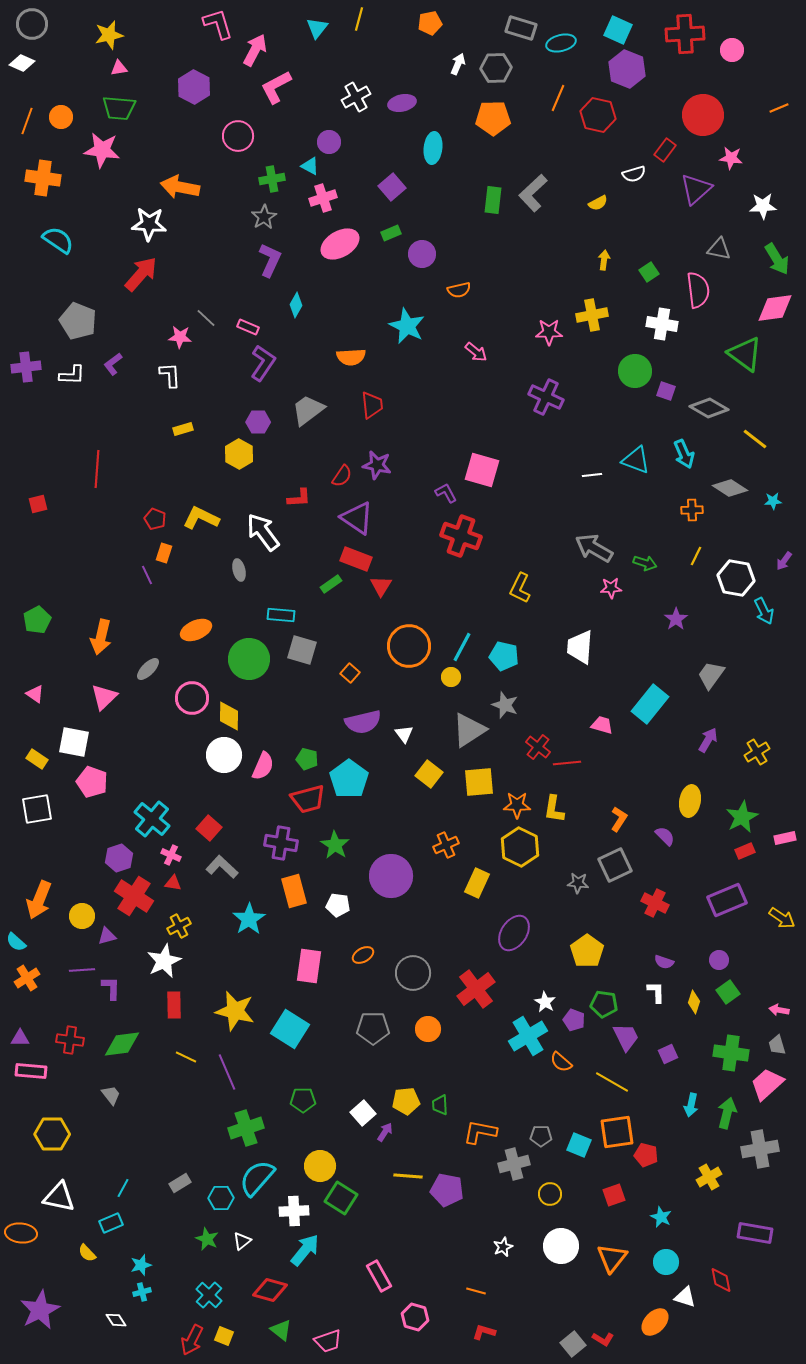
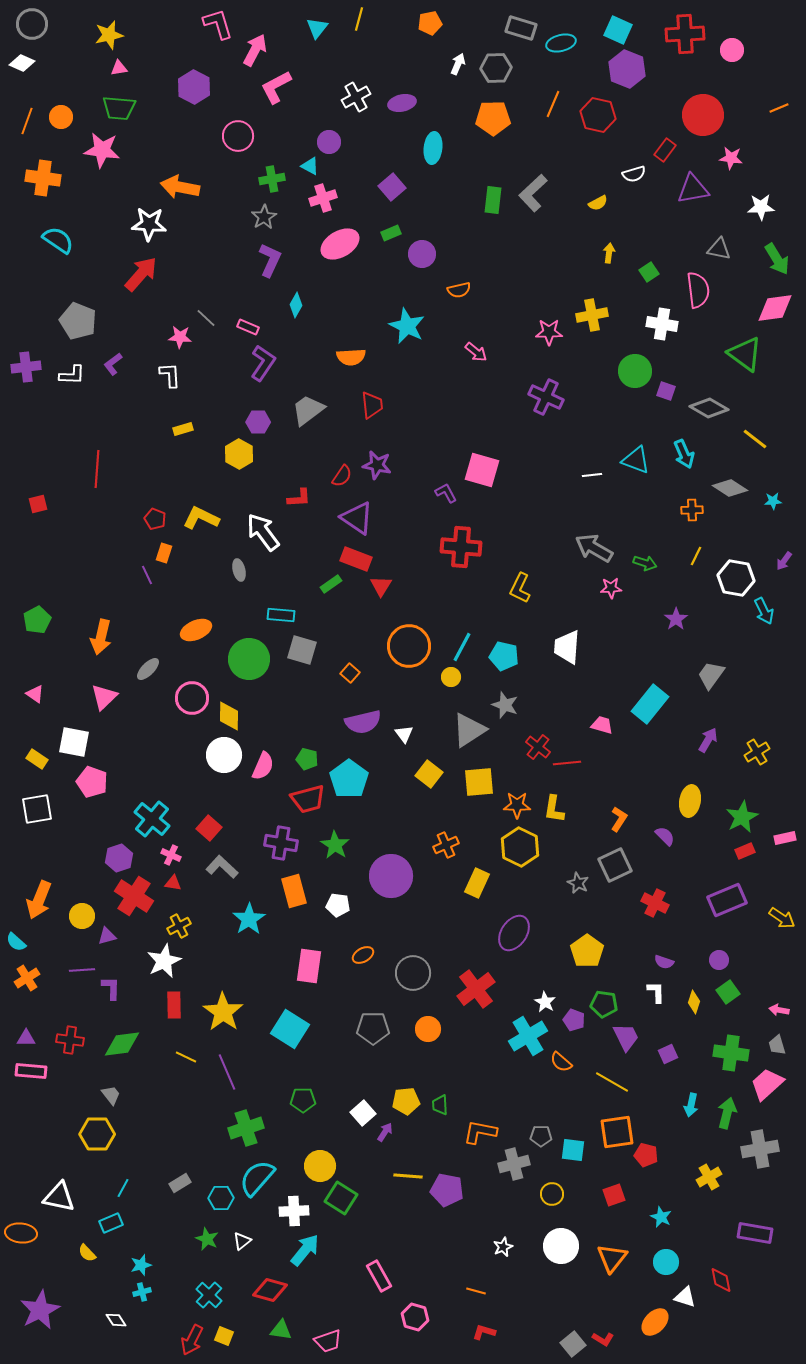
orange line at (558, 98): moved 5 px left, 6 px down
purple triangle at (696, 189): moved 3 px left; rotated 32 degrees clockwise
white star at (763, 206): moved 2 px left, 1 px down
yellow arrow at (604, 260): moved 5 px right, 7 px up
red cross at (461, 536): moved 11 px down; rotated 15 degrees counterclockwise
white trapezoid at (580, 647): moved 13 px left
gray star at (578, 883): rotated 20 degrees clockwise
yellow star at (235, 1011): moved 12 px left, 1 px down; rotated 21 degrees clockwise
purple triangle at (20, 1038): moved 6 px right
yellow hexagon at (52, 1134): moved 45 px right
cyan square at (579, 1145): moved 6 px left, 5 px down; rotated 15 degrees counterclockwise
yellow circle at (550, 1194): moved 2 px right
green triangle at (281, 1330): rotated 30 degrees counterclockwise
